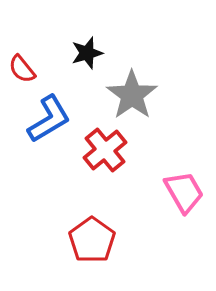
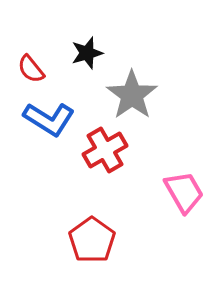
red semicircle: moved 9 px right
blue L-shape: rotated 63 degrees clockwise
red cross: rotated 9 degrees clockwise
